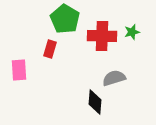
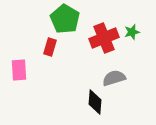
red cross: moved 2 px right, 2 px down; rotated 24 degrees counterclockwise
red rectangle: moved 2 px up
